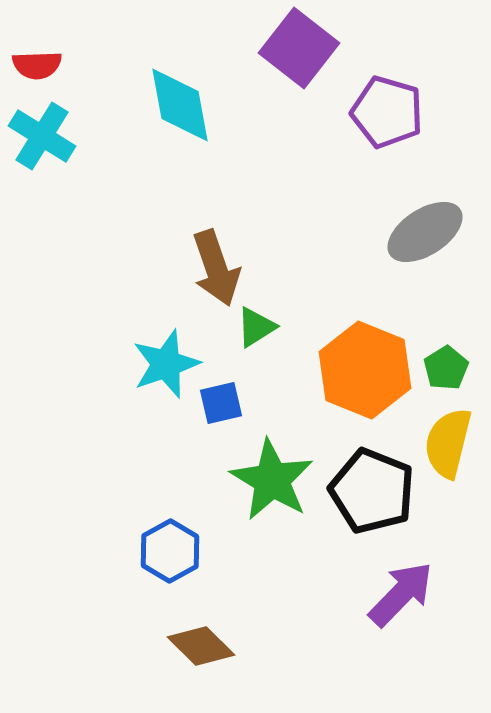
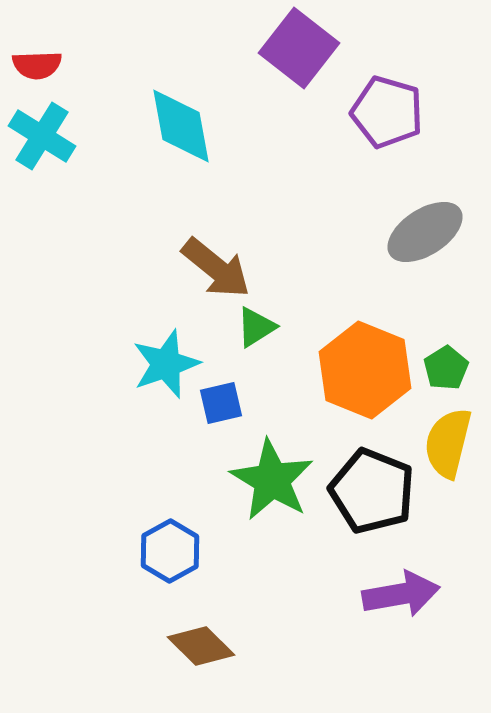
cyan diamond: moved 1 px right, 21 px down
brown arrow: rotated 32 degrees counterclockwise
purple arrow: rotated 36 degrees clockwise
